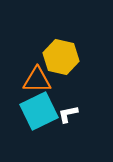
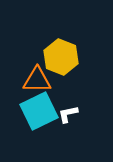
yellow hexagon: rotated 8 degrees clockwise
